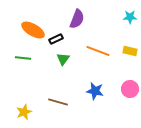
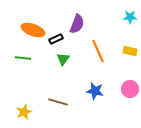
purple semicircle: moved 5 px down
orange ellipse: rotated 10 degrees counterclockwise
orange line: rotated 45 degrees clockwise
